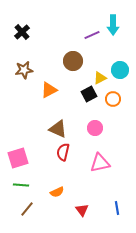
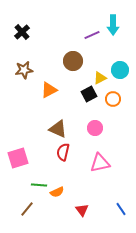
green line: moved 18 px right
blue line: moved 4 px right, 1 px down; rotated 24 degrees counterclockwise
